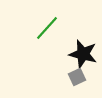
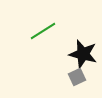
green line: moved 4 px left, 3 px down; rotated 16 degrees clockwise
